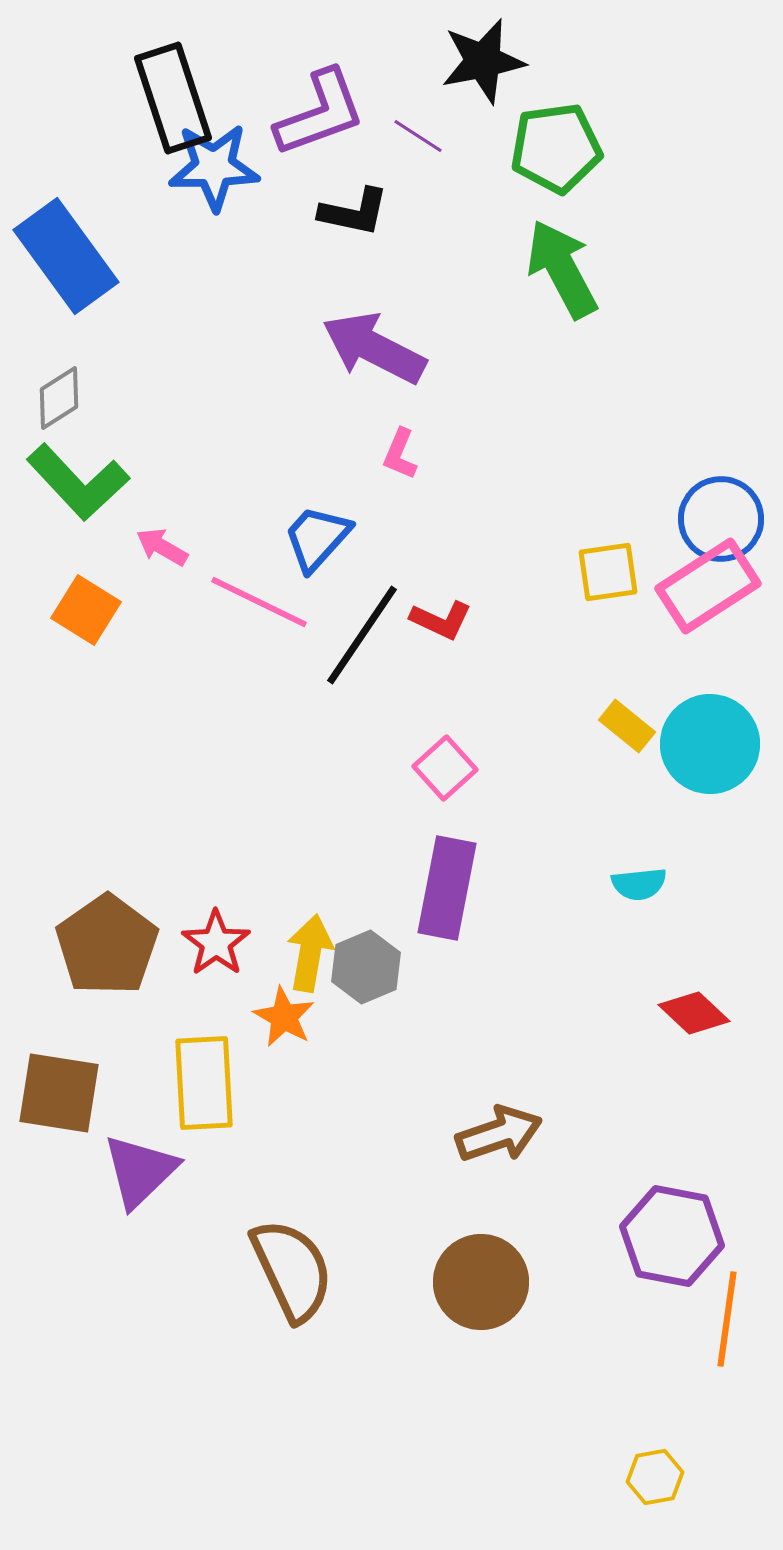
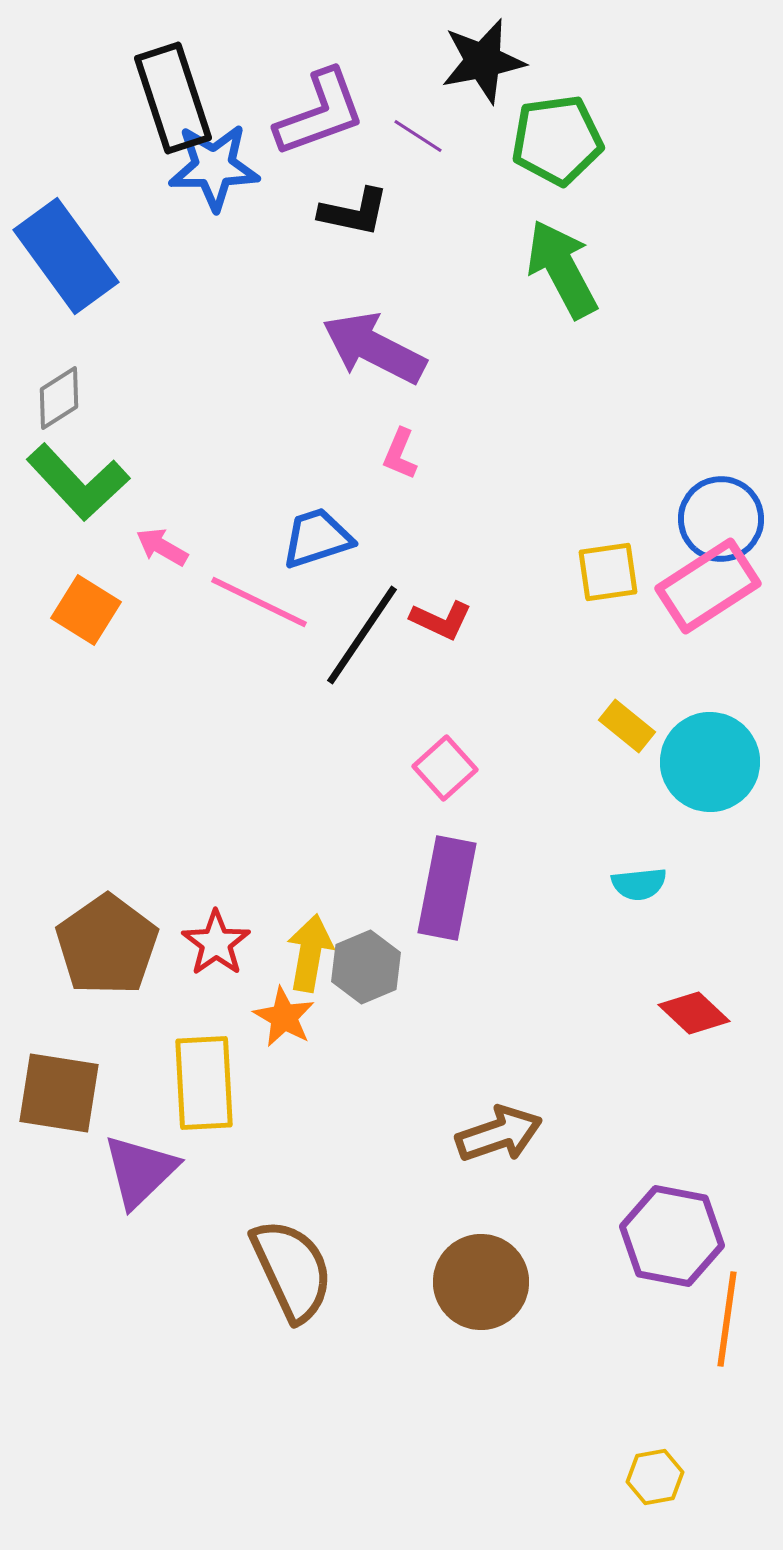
green pentagon at (556, 148): moved 1 px right, 8 px up
blue trapezoid at (317, 538): rotated 30 degrees clockwise
cyan circle at (710, 744): moved 18 px down
